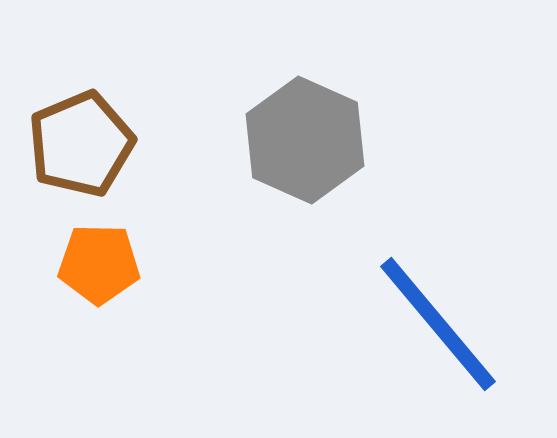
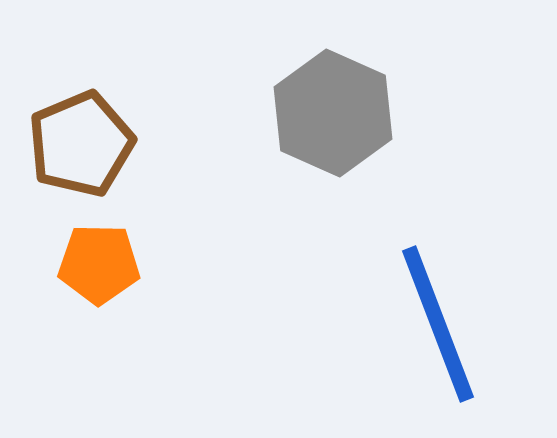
gray hexagon: moved 28 px right, 27 px up
blue line: rotated 19 degrees clockwise
